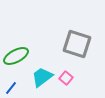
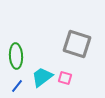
green ellipse: rotated 65 degrees counterclockwise
pink square: moved 1 px left; rotated 24 degrees counterclockwise
blue line: moved 6 px right, 2 px up
